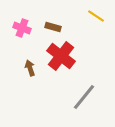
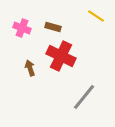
red cross: rotated 12 degrees counterclockwise
